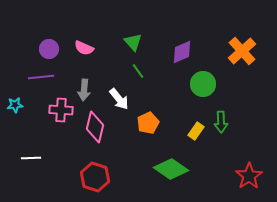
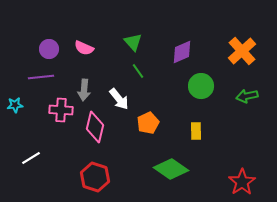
green circle: moved 2 px left, 2 px down
green arrow: moved 26 px right, 26 px up; rotated 80 degrees clockwise
yellow rectangle: rotated 36 degrees counterclockwise
white line: rotated 30 degrees counterclockwise
red star: moved 7 px left, 6 px down
